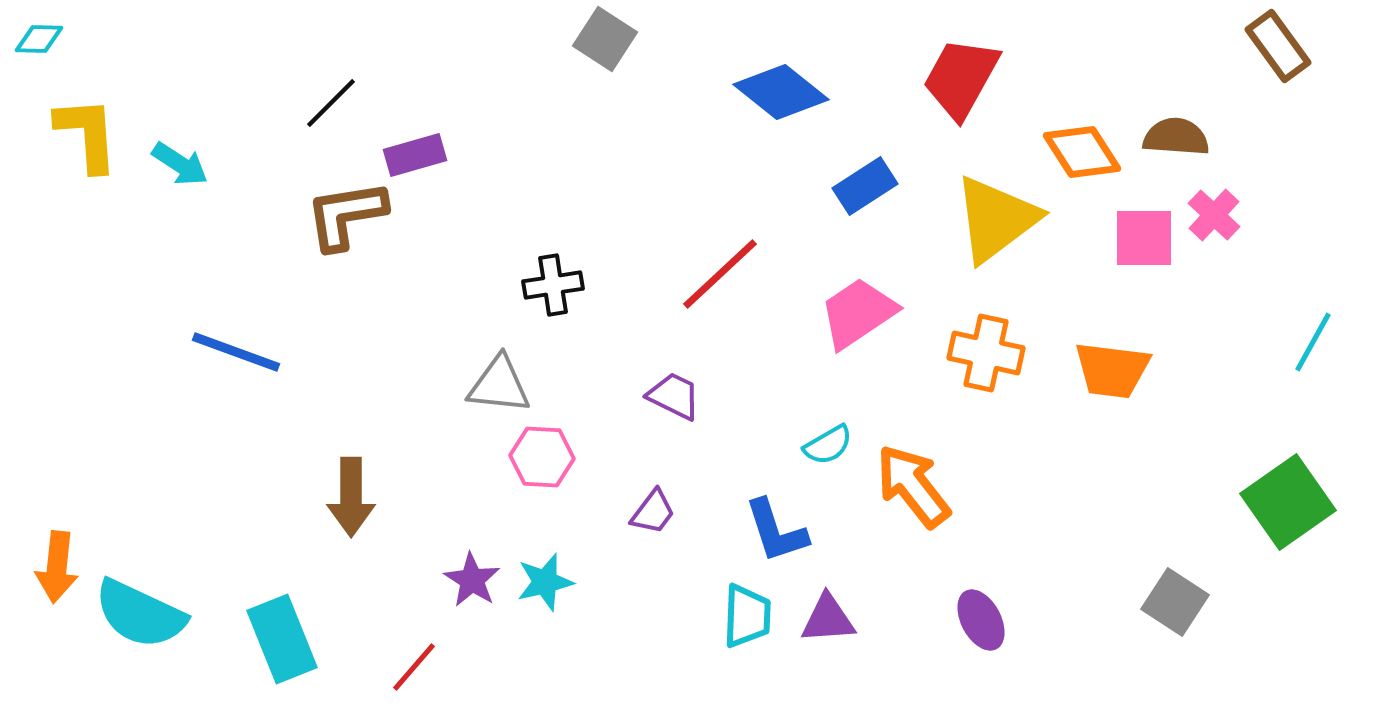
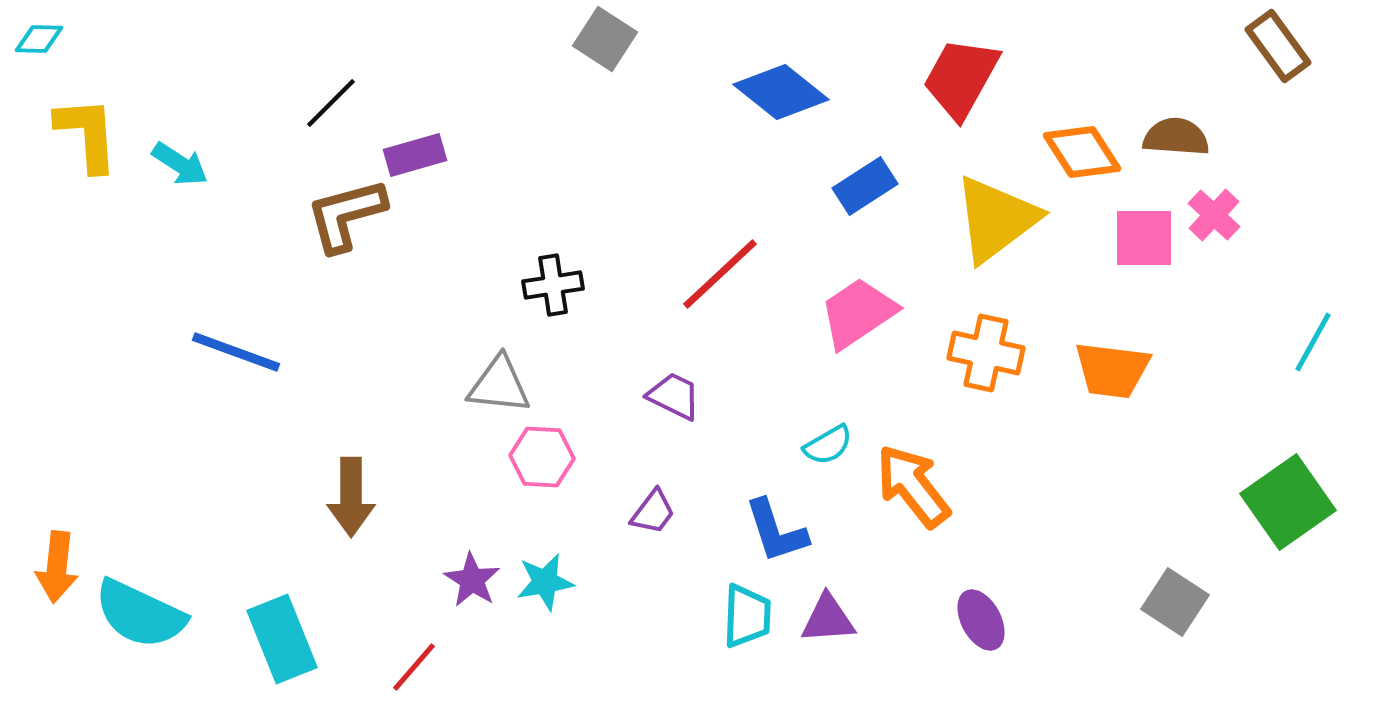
brown L-shape at (346, 215): rotated 6 degrees counterclockwise
cyan star at (545, 582): rotated 4 degrees clockwise
